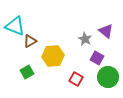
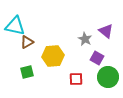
cyan triangle: rotated 10 degrees counterclockwise
brown triangle: moved 3 px left, 1 px down
green square: rotated 16 degrees clockwise
red square: rotated 32 degrees counterclockwise
